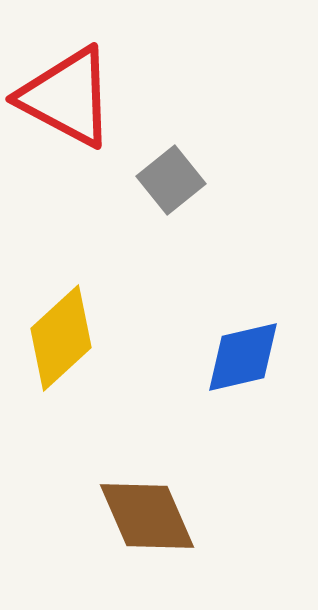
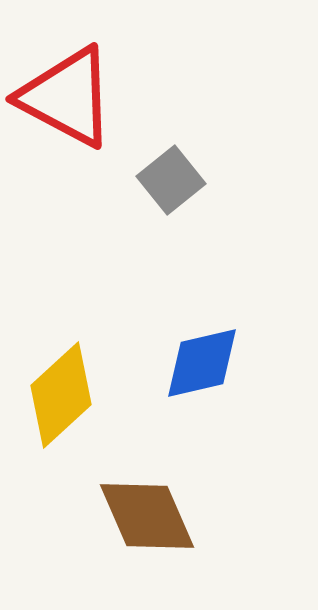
yellow diamond: moved 57 px down
blue diamond: moved 41 px left, 6 px down
